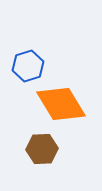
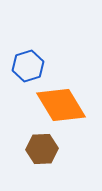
orange diamond: moved 1 px down
